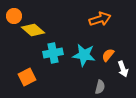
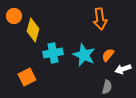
orange arrow: rotated 100 degrees clockwise
yellow diamond: rotated 65 degrees clockwise
cyan star: rotated 15 degrees clockwise
white arrow: rotated 91 degrees clockwise
gray semicircle: moved 7 px right
